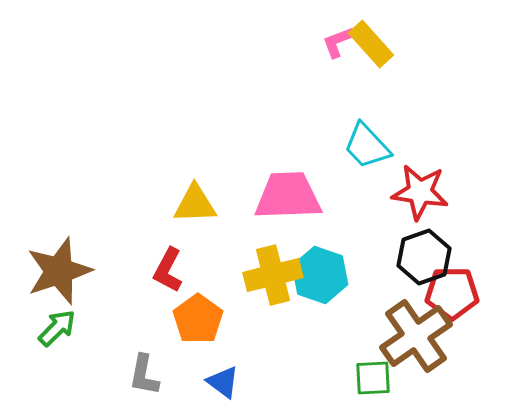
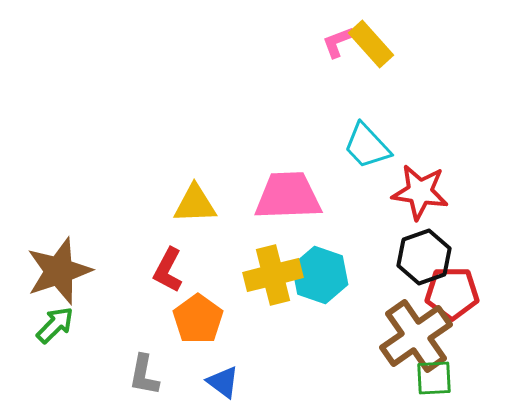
green arrow: moved 2 px left, 3 px up
green square: moved 61 px right
